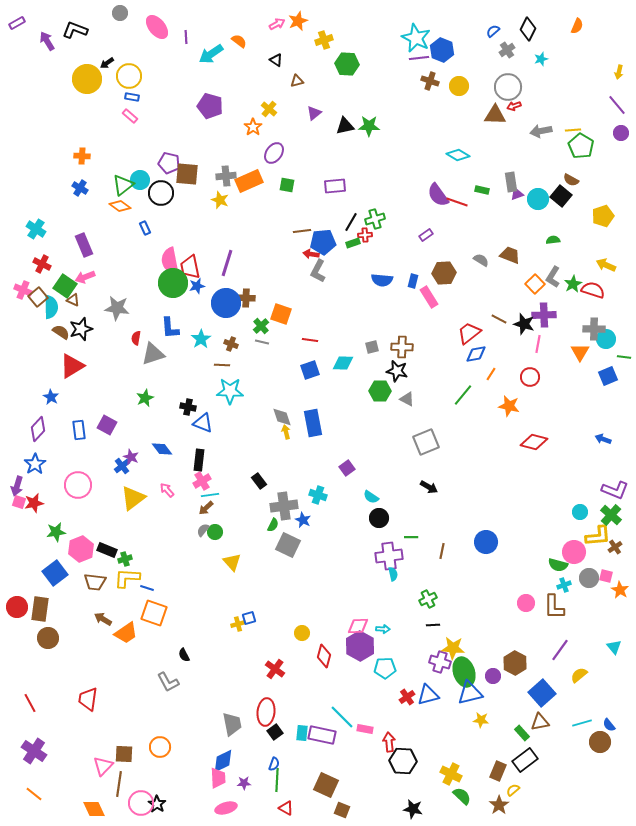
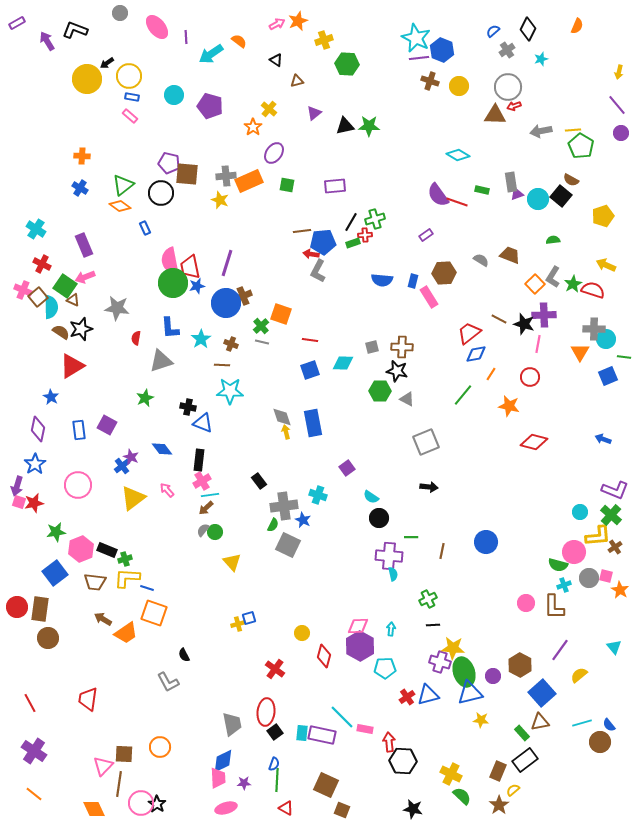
cyan circle at (140, 180): moved 34 px right, 85 px up
brown cross at (246, 298): moved 3 px left, 2 px up; rotated 24 degrees counterclockwise
gray triangle at (153, 354): moved 8 px right, 7 px down
purple diamond at (38, 429): rotated 30 degrees counterclockwise
black arrow at (429, 487): rotated 24 degrees counterclockwise
purple cross at (389, 556): rotated 12 degrees clockwise
cyan arrow at (383, 629): moved 8 px right; rotated 88 degrees counterclockwise
brown hexagon at (515, 663): moved 5 px right, 2 px down
